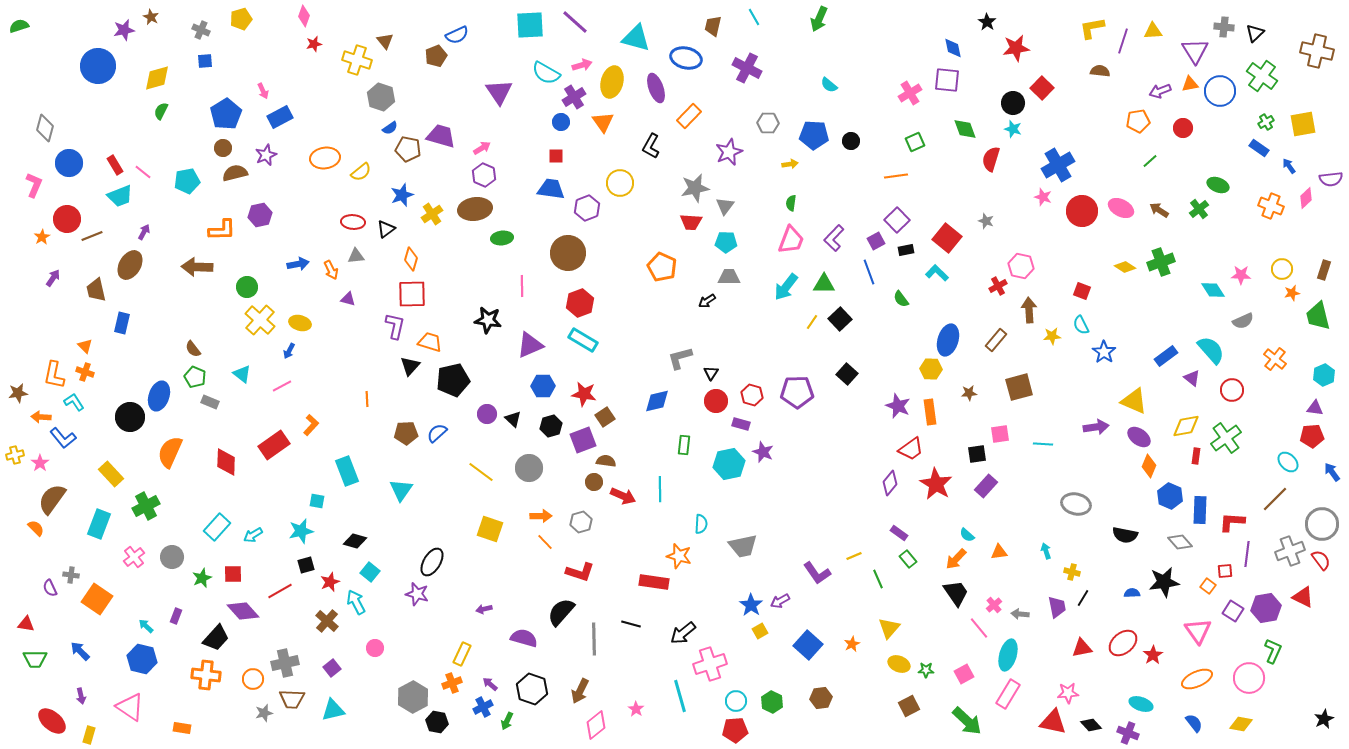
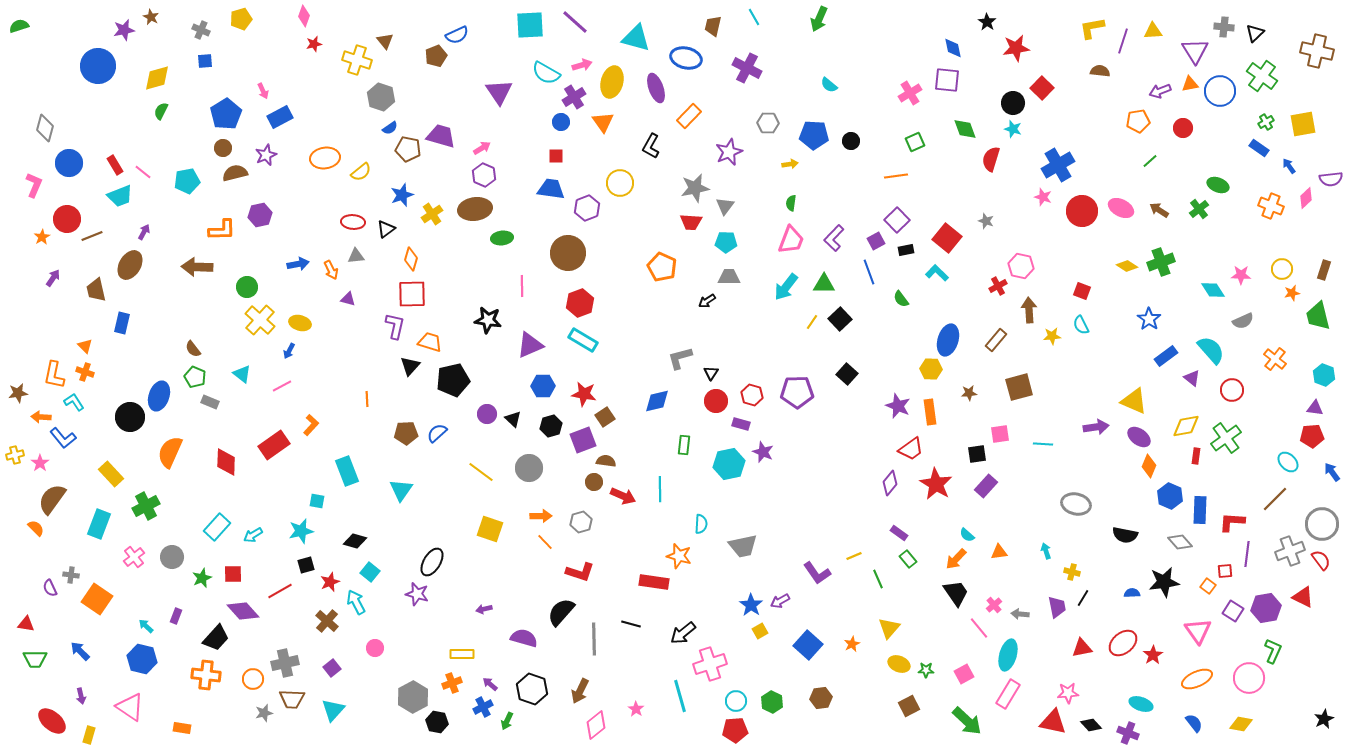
yellow diamond at (1125, 267): moved 2 px right, 1 px up
blue star at (1104, 352): moved 45 px right, 33 px up
cyan hexagon at (1324, 375): rotated 15 degrees counterclockwise
yellow rectangle at (462, 654): rotated 65 degrees clockwise
cyan triangle at (333, 710): rotated 35 degrees counterclockwise
